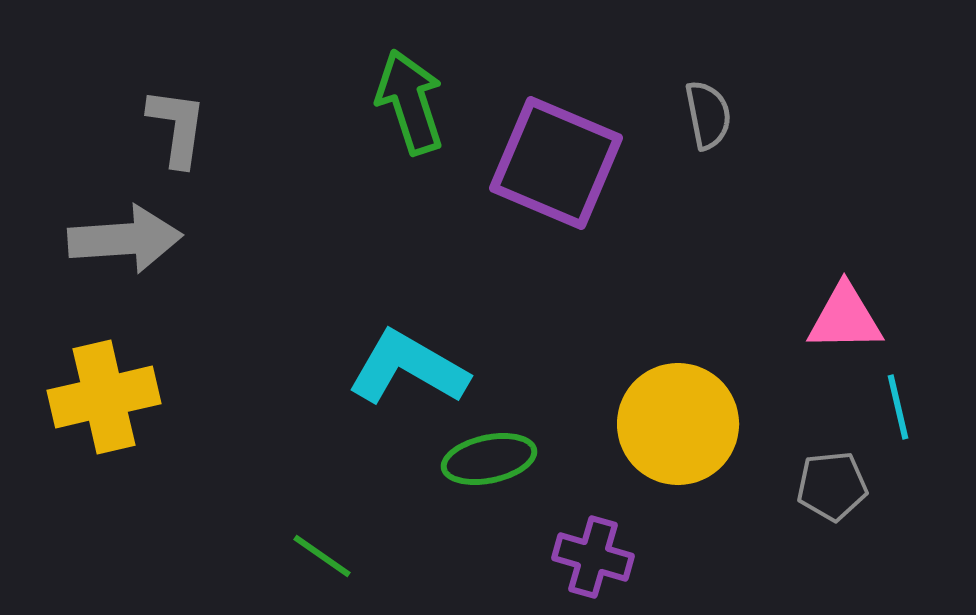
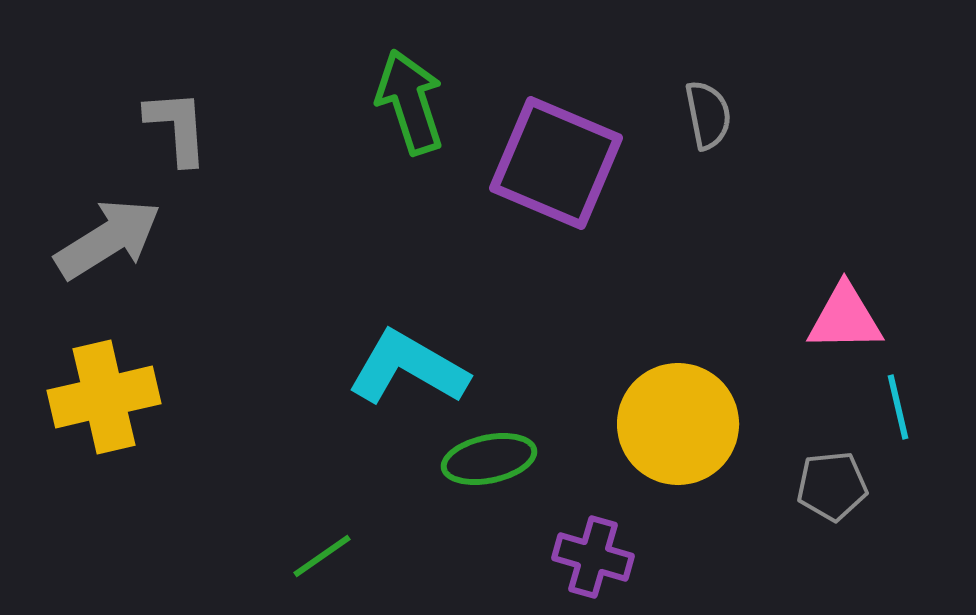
gray L-shape: rotated 12 degrees counterclockwise
gray arrow: moved 17 px left; rotated 28 degrees counterclockwise
green line: rotated 70 degrees counterclockwise
